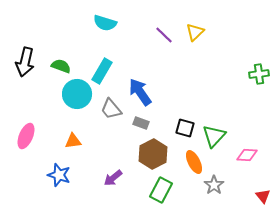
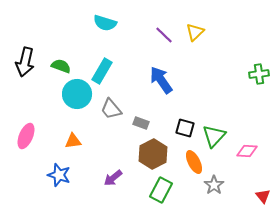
blue arrow: moved 21 px right, 12 px up
pink diamond: moved 4 px up
